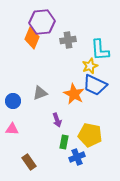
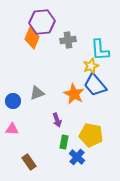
yellow star: moved 1 px right
blue trapezoid: rotated 25 degrees clockwise
gray triangle: moved 3 px left
yellow pentagon: moved 1 px right
blue cross: rotated 28 degrees counterclockwise
